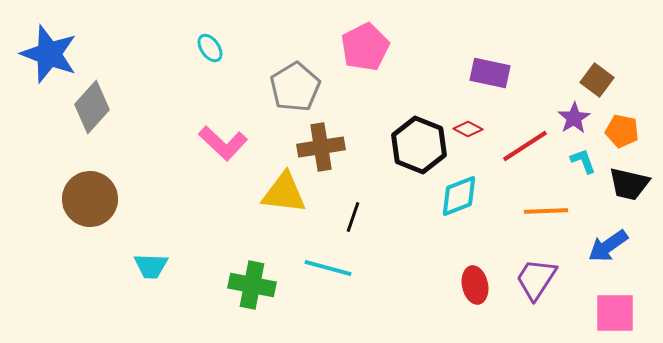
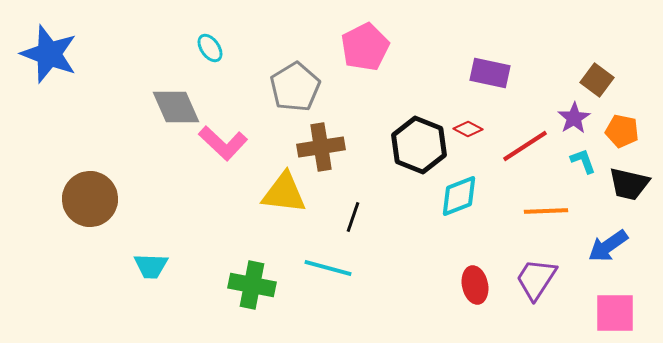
gray diamond: moved 84 px right; rotated 66 degrees counterclockwise
